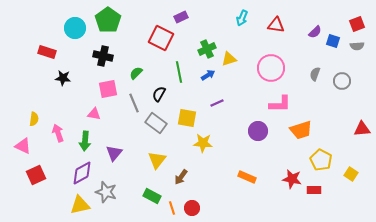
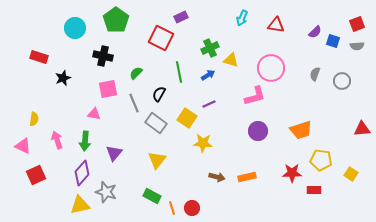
green pentagon at (108, 20): moved 8 px right
green cross at (207, 49): moved 3 px right, 1 px up
red rectangle at (47, 52): moved 8 px left, 5 px down
yellow triangle at (229, 59): moved 2 px right, 1 px down; rotated 35 degrees clockwise
black star at (63, 78): rotated 28 degrees counterclockwise
purple line at (217, 103): moved 8 px left, 1 px down
pink L-shape at (280, 104): moved 25 px left, 8 px up; rotated 15 degrees counterclockwise
yellow square at (187, 118): rotated 24 degrees clockwise
pink arrow at (58, 133): moved 1 px left, 7 px down
yellow pentagon at (321, 160): rotated 20 degrees counterclockwise
purple diamond at (82, 173): rotated 20 degrees counterclockwise
brown arrow at (181, 177): moved 36 px right; rotated 112 degrees counterclockwise
orange rectangle at (247, 177): rotated 36 degrees counterclockwise
red star at (292, 179): moved 6 px up; rotated 12 degrees counterclockwise
